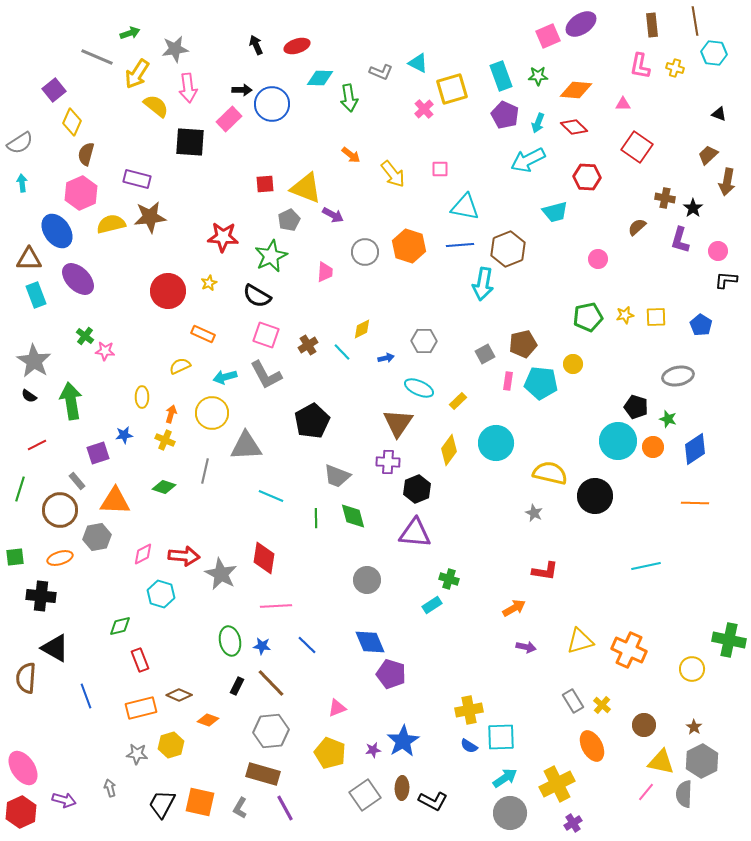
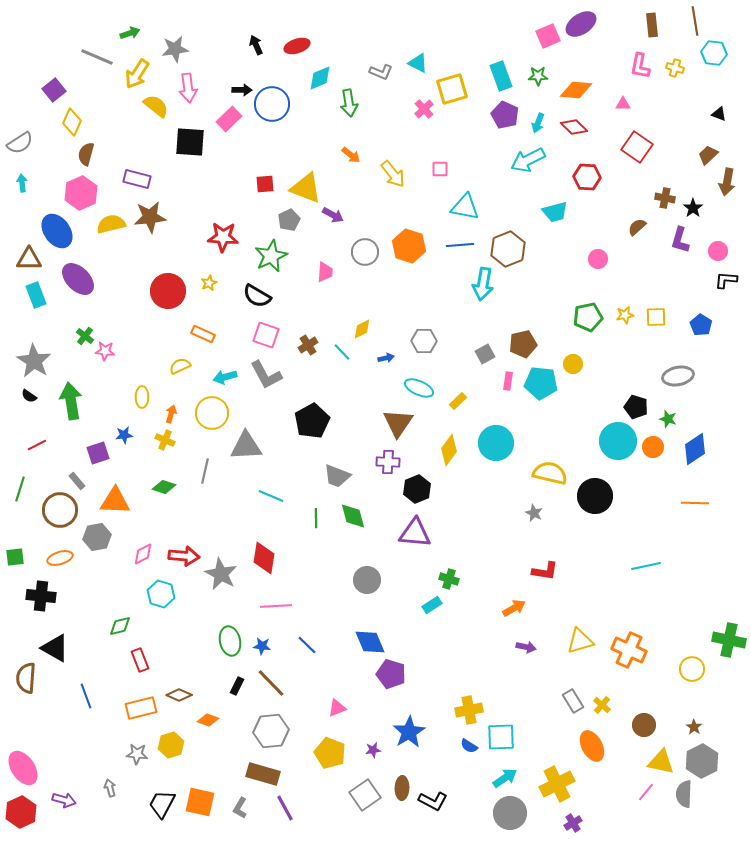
cyan diamond at (320, 78): rotated 24 degrees counterclockwise
green arrow at (349, 98): moved 5 px down
blue star at (403, 741): moved 6 px right, 9 px up
